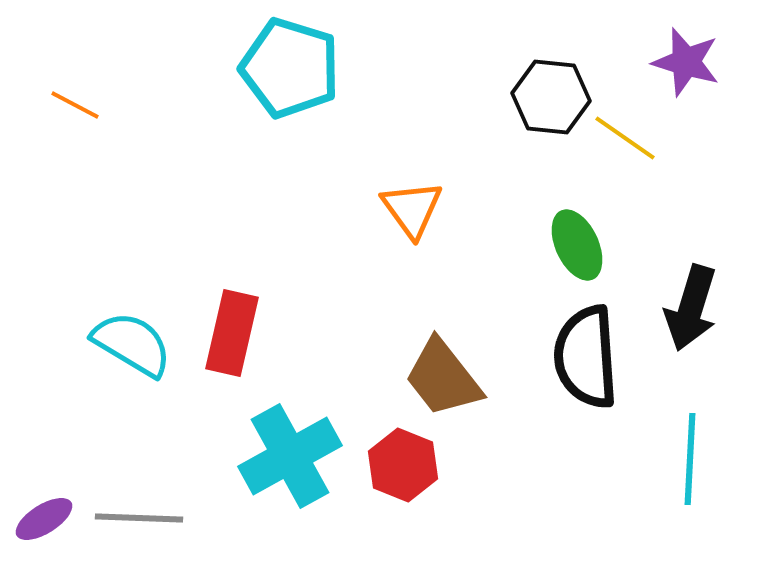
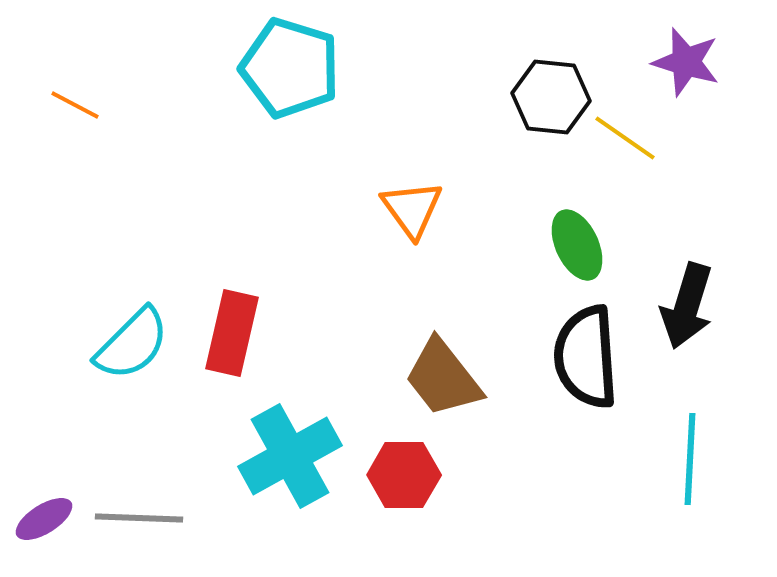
black arrow: moved 4 px left, 2 px up
cyan semicircle: rotated 104 degrees clockwise
red hexagon: moved 1 px right, 10 px down; rotated 22 degrees counterclockwise
